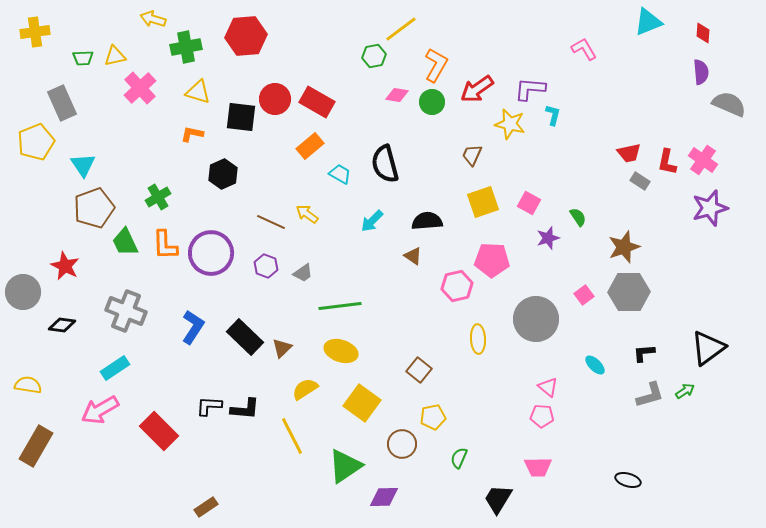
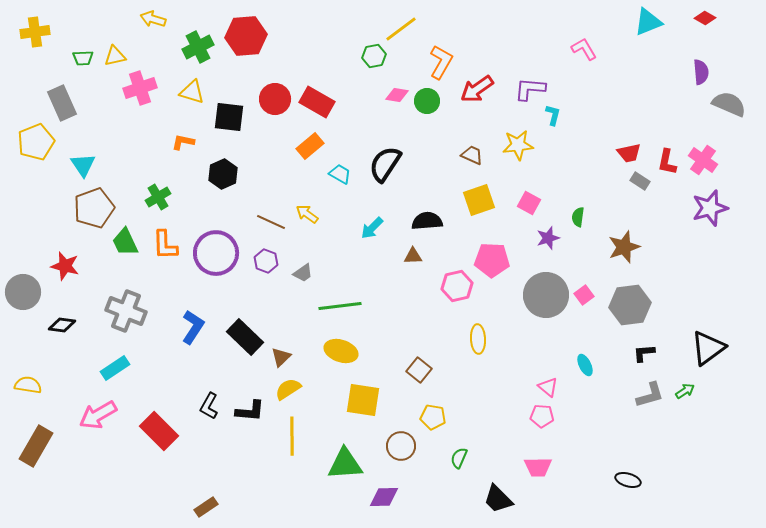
red diamond at (703, 33): moved 2 px right, 15 px up; rotated 65 degrees counterclockwise
green cross at (186, 47): moved 12 px right; rotated 16 degrees counterclockwise
orange L-shape at (436, 65): moved 5 px right, 3 px up
pink cross at (140, 88): rotated 24 degrees clockwise
yellow triangle at (198, 92): moved 6 px left
green circle at (432, 102): moved 5 px left, 1 px up
black square at (241, 117): moved 12 px left
yellow star at (510, 124): moved 8 px right, 21 px down; rotated 20 degrees counterclockwise
orange L-shape at (192, 134): moved 9 px left, 8 px down
brown trapezoid at (472, 155): rotated 90 degrees clockwise
black semicircle at (385, 164): rotated 48 degrees clockwise
yellow square at (483, 202): moved 4 px left, 2 px up
green semicircle at (578, 217): rotated 138 degrees counterclockwise
cyan arrow at (372, 221): moved 7 px down
purple circle at (211, 253): moved 5 px right
brown triangle at (413, 256): rotated 36 degrees counterclockwise
red star at (65, 266): rotated 12 degrees counterclockwise
purple hexagon at (266, 266): moved 5 px up
gray hexagon at (629, 292): moved 1 px right, 13 px down; rotated 6 degrees counterclockwise
gray circle at (536, 319): moved 10 px right, 24 px up
brown triangle at (282, 348): moved 1 px left, 9 px down
cyan ellipse at (595, 365): moved 10 px left; rotated 20 degrees clockwise
yellow semicircle at (305, 389): moved 17 px left
yellow square at (362, 403): moved 1 px right, 3 px up; rotated 27 degrees counterclockwise
black L-shape at (209, 406): rotated 64 degrees counterclockwise
black L-shape at (245, 409): moved 5 px right, 2 px down
pink arrow at (100, 410): moved 2 px left, 5 px down
yellow pentagon at (433, 417): rotated 20 degrees clockwise
yellow line at (292, 436): rotated 27 degrees clockwise
brown circle at (402, 444): moved 1 px left, 2 px down
green triangle at (345, 466): moved 2 px up; rotated 30 degrees clockwise
black trapezoid at (498, 499): rotated 76 degrees counterclockwise
